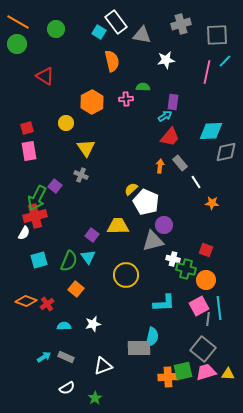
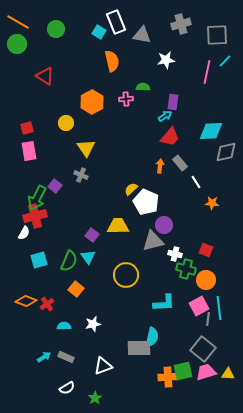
white rectangle at (116, 22): rotated 15 degrees clockwise
white cross at (173, 259): moved 2 px right, 5 px up
